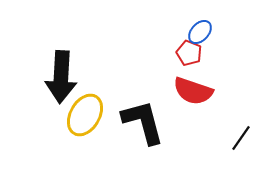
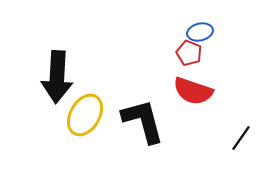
blue ellipse: rotated 35 degrees clockwise
black arrow: moved 4 px left
black L-shape: moved 1 px up
